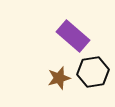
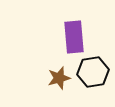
purple rectangle: moved 1 px right, 1 px down; rotated 44 degrees clockwise
